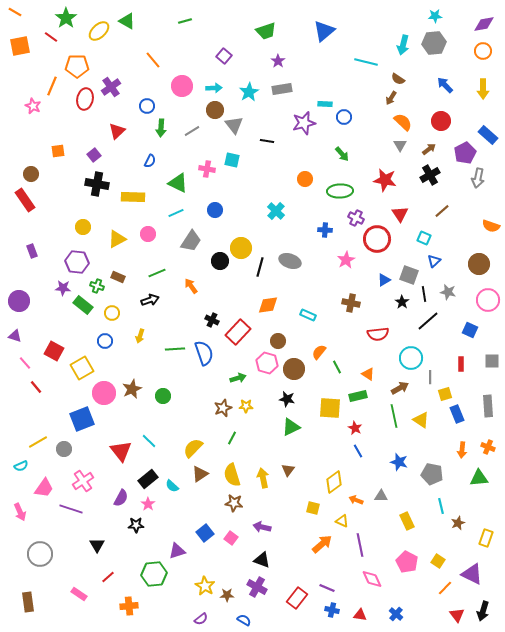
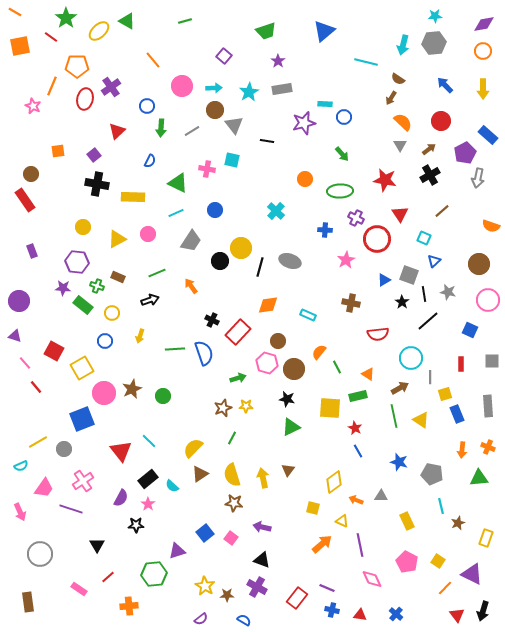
pink rectangle at (79, 594): moved 5 px up
